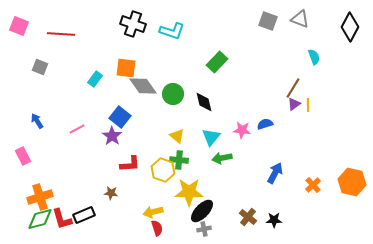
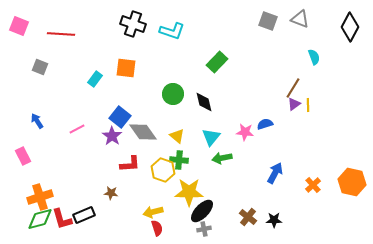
gray diamond at (143, 86): moved 46 px down
pink star at (242, 130): moved 3 px right, 2 px down
